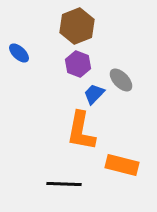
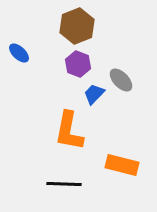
orange L-shape: moved 12 px left
